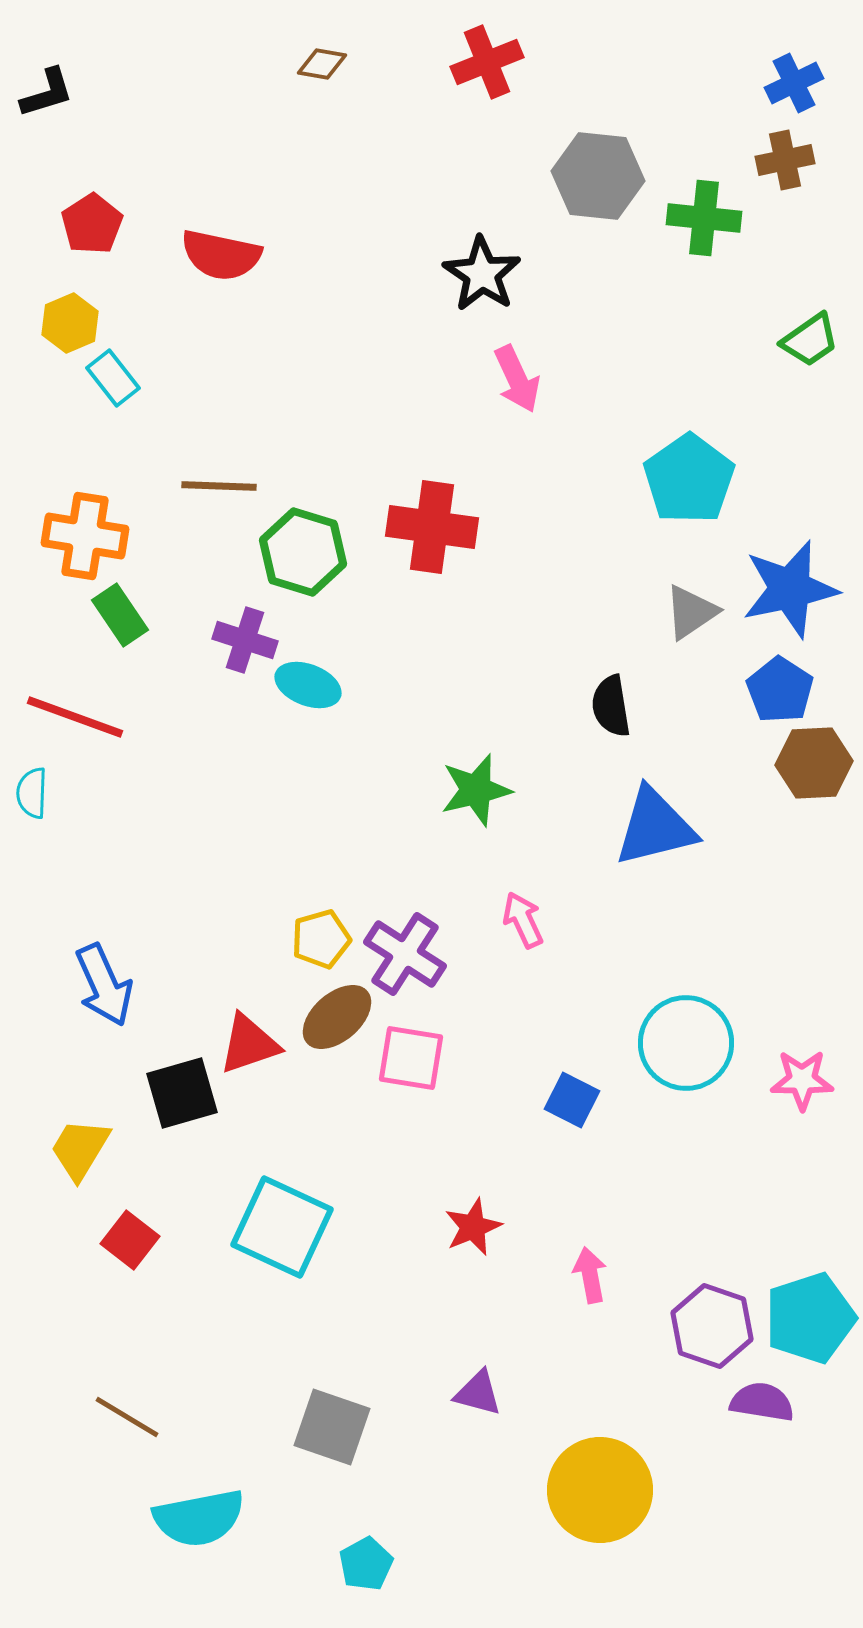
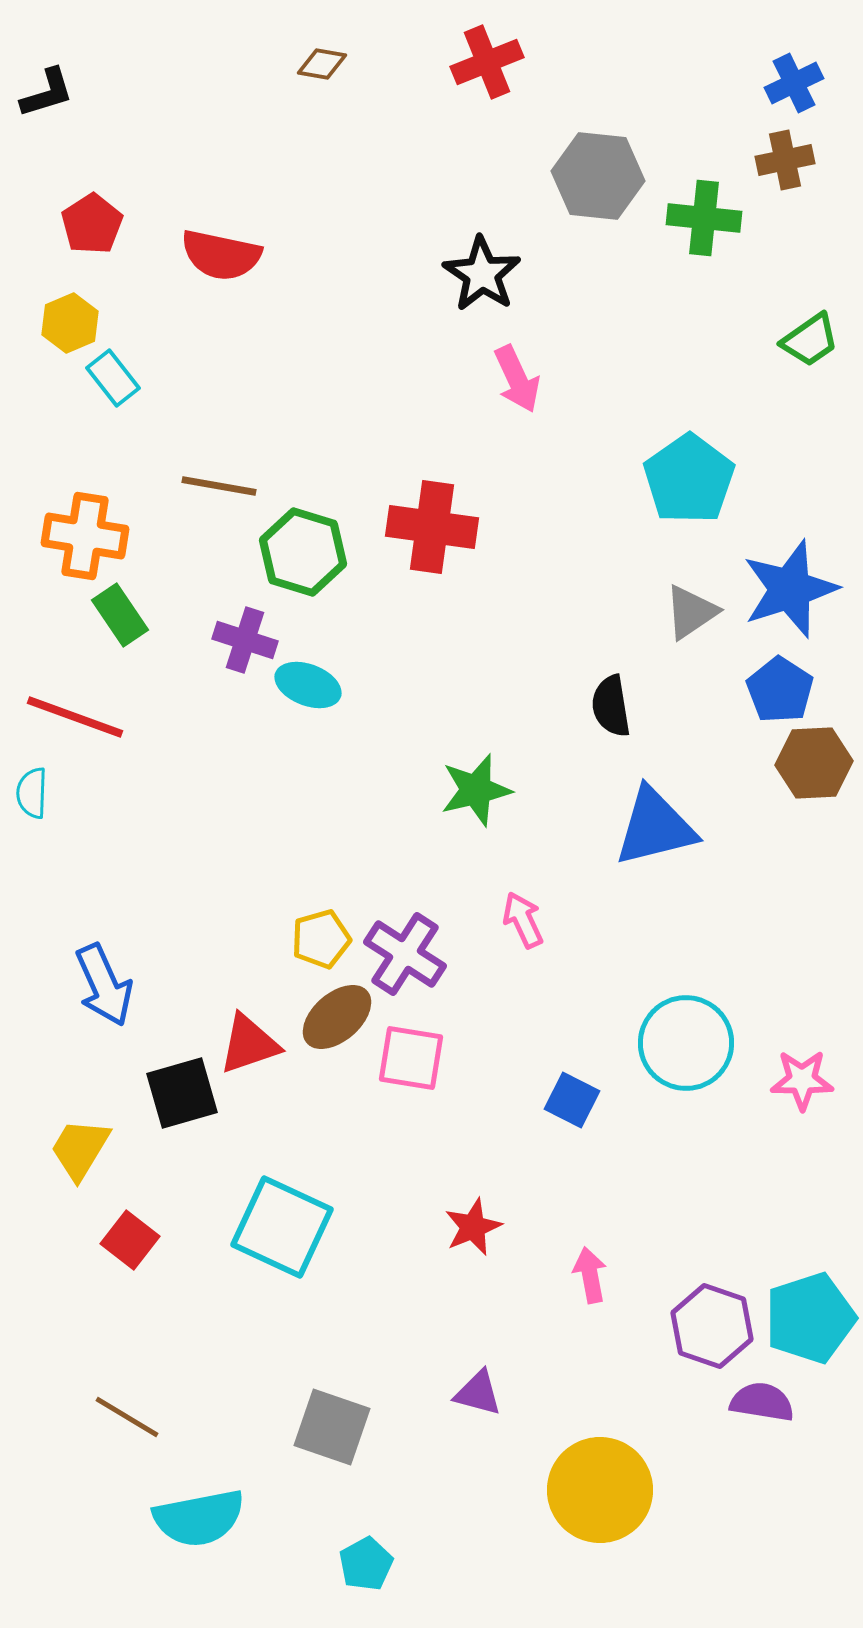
brown line at (219, 486): rotated 8 degrees clockwise
blue star at (790, 589): rotated 6 degrees counterclockwise
